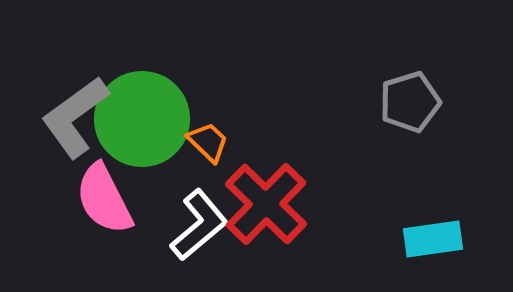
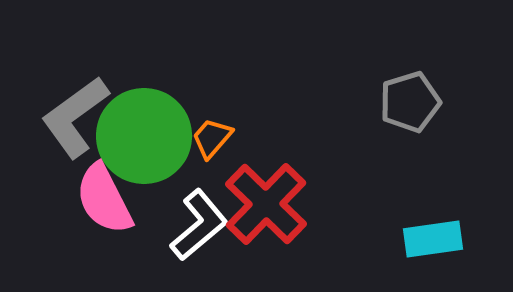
green circle: moved 2 px right, 17 px down
orange trapezoid: moved 4 px right, 4 px up; rotated 93 degrees counterclockwise
